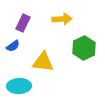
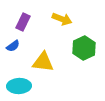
yellow arrow: rotated 24 degrees clockwise
purple rectangle: moved 1 px up
